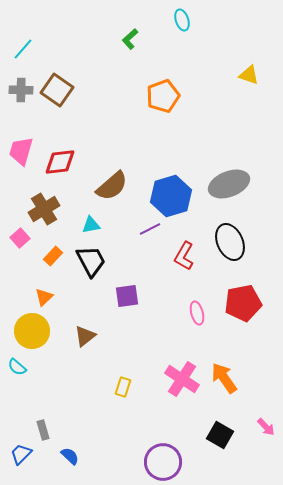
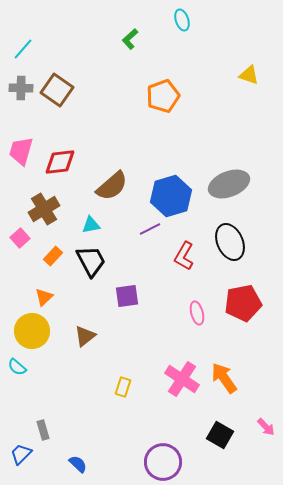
gray cross: moved 2 px up
blue semicircle: moved 8 px right, 8 px down
